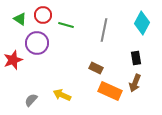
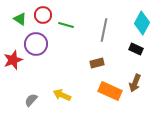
purple circle: moved 1 px left, 1 px down
black rectangle: moved 9 px up; rotated 56 degrees counterclockwise
brown rectangle: moved 1 px right, 5 px up; rotated 40 degrees counterclockwise
